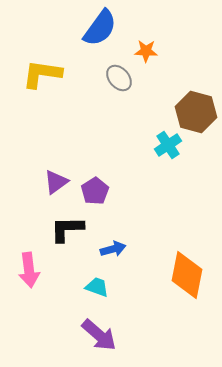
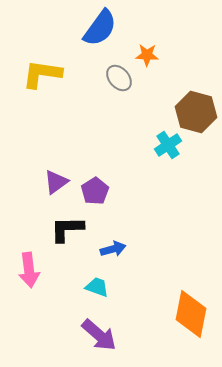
orange star: moved 1 px right, 4 px down
orange diamond: moved 4 px right, 39 px down
